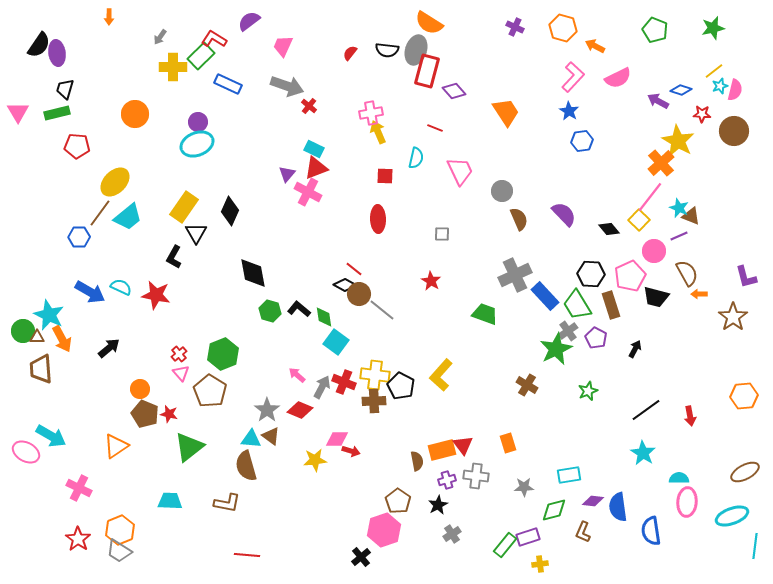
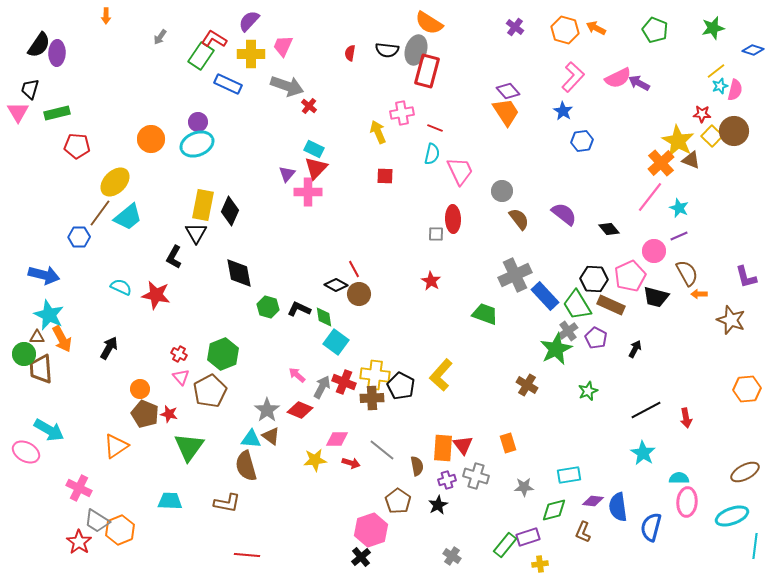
orange arrow at (109, 17): moved 3 px left, 1 px up
purple semicircle at (249, 21): rotated 10 degrees counterclockwise
purple cross at (515, 27): rotated 12 degrees clockwise
orange hexagon at (563, 28): moved 2 px right, 2 px down
orange arrow at (595, 46): moved 1 px right, 18 px up
purple ellipse at (57, 53): rotated 10 degrees clockwise
red semicircle at (350, 53): rotated 28 degrees counterclockwise
green rectangle at (201, 56): rotated 12 degrees counterclockwise
yellow cross at (173, 67): moved 78 px right, 13 px up
yellow line at (714, 71): moved 2 px right
black trapezoid at (65, 89): moved 35 px left
blue diamond at (681, 90): moved 72 px right, 40 px up
purple diamond at (454, 91): moved 54 px right
purple arrow at (658, 101): moved 19 px left, 18 px up
blue star at (569, 111): moved 6 px left
pink cross at (371, 113): moved 31 px right
orange circle at (135, 114): moved 16 px right, 25 px down
cyan semicircle at (416, 158): moved 16 px right, 4 px up
red triangle at (316, 168): rotated 25 degrees counterclockwise
pink cross at (308, 192): rotated 28 degrees counterclockwise
yellow rectangle at (184, 207): moved 19 px right, 2 px up; rotated 24 degrees counterclockwise
purple semicircle at (564, 214): rotated 8 degrees counterclockwise
brown triangle at (691, 216): moved 56 px up
red ellipse at (378, 219): moved 75 px right
brown semicircle at (519, 219): rotated 15 degrees counterclockwise
yellow square at (639, 220): moved 73 px right, 84 px up
gray square at (442, 234): moved 6 px left
red line at (354, 269): rotated 24 degrees clockwise
black diamond at (253, 273): moved 14 px left
black hexagon at (591, 274): moved 3 px right, 5 px down
black diamond at (345, 285): moved 9 px left
blue arrow at (90, 292): moved 46 px left, 17 px up; rotated 16 degrees counterclockwise
brown rectangle at (611, 305): rotated 48 degrees counterclockwise
black L-shape at (299, 309): rotated 15 degrees counterclockwise
gray line at (382, 310): moved 140 px down
green hexagon at (270, 311): moved 2 px left, 4 px up
brown star at (733, 317): moved 2 px left, 3 px down; rotated 16 degrees counterclockwise
green circle at (23, 331): moved 1 px right, 23 px down
black arrow at (109, 348): rotated 20 degrees counterclockwise
red cross at (179, 354): rotated 21 degrees counterclockwise
pink triangle at (181, 373): moved 4 px down
brown pentagon at (210, 391): rotated 12 degrees clockwise
orange hexagon at (744, 396): moved 3 px right, 7 px up
brown cross at (374, 401): moved 2 px left, 3 px up
black line at (646, 410): rotated 8 degrees clockwise
red arrow at (690, 416): moved 4 px left, 2 px down
cyan arrow at (51, 436): moved 2 px left, 6 px up
green triangle at (189, 447): rotated 16 degrees counterclockwise
orange rectangle at (442, 450): moved 1 px right, 2 px up; rotated 72 degrees counterclockwise
red arrow at (351, 451): moved 12 px down
brown semicircle at (417, 461): moved 5 px down
gray cross at (476, 476): rotated 10 degrees clockwise
pink hexagon at (384, 530): moved 13 px left
blue semicircle at (651, 531): moved 4 px up; rotated 24 degrees clockwise
gray cross at (452, 534): moved 22 px down; rotated 24 degrees counterclockwise
red star at (78, 539): moved 1 px right, 3 px down
gray trapezoid at (119, 551): moved 22 px left, 30 px up
